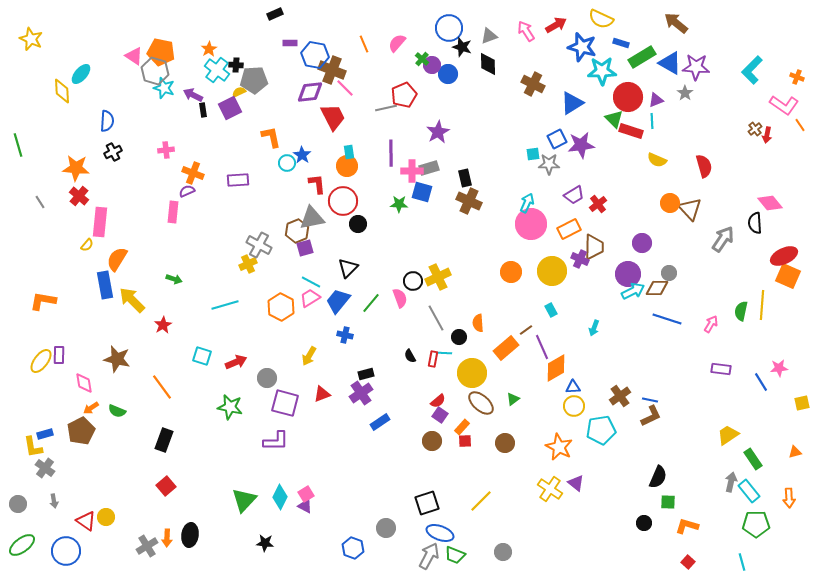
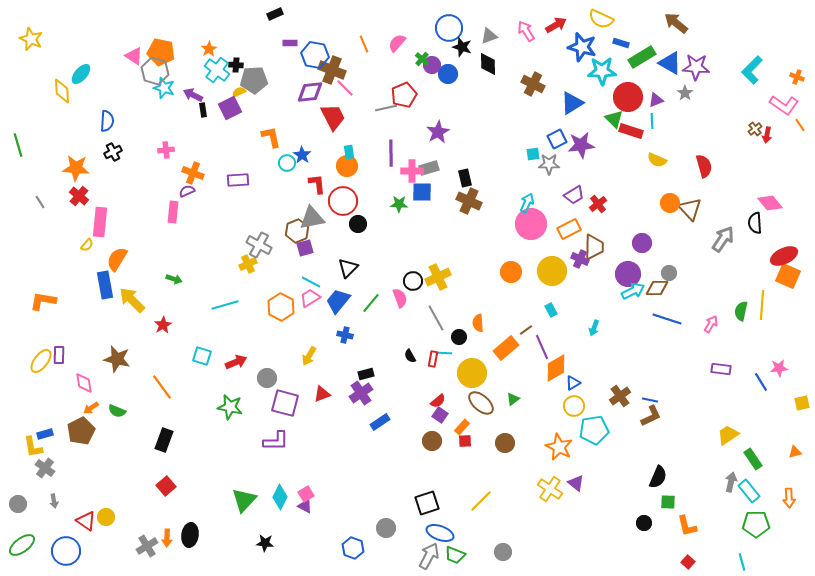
blue square at (422, 192): rotated 15 degrees counterclockwise
blue triangle at (573, 387): moved 4 px up; rotated 28 degrees counterclockwise
cyan pentagon at (601, 430): moved 7 px left
orange L-shape at (687, 526): rotated 120 degrees counterclockwise
